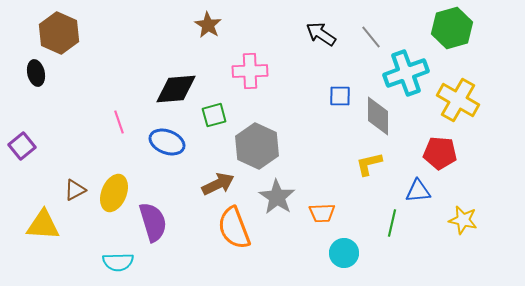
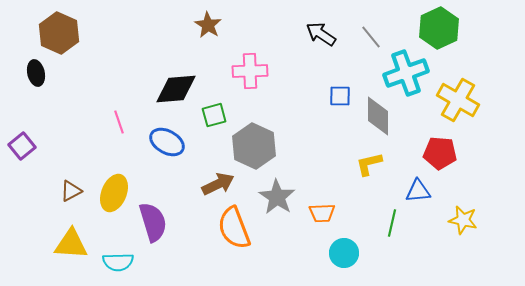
green hexagon: moved 13 px left; rotated 9 degrees counterclockwise
blue ellipse: rotated 8 degrees clockwise
gray hexagon: moved 3 px left
brown triangle: moved 4 px left, 1 px down
yellow triangle: moved 28 px right, 19 px down
